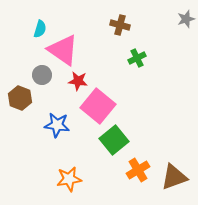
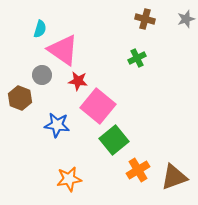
brown cross: moved 25 px right, 6 px up
